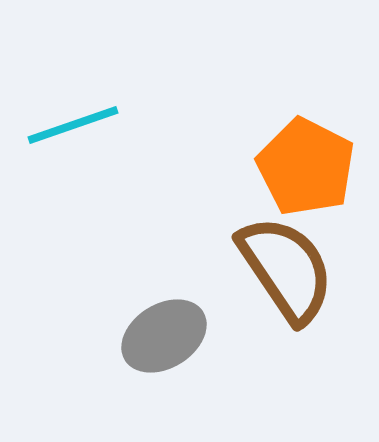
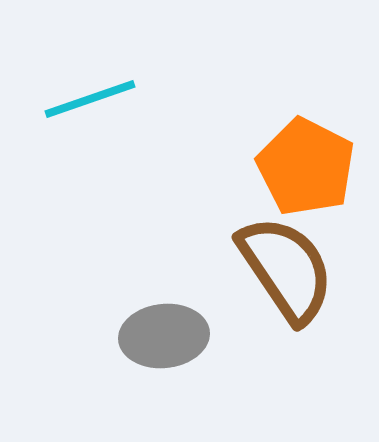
cyan line: moved 17 px right, 26 px up
gray ellipse: rotated 26 degrees clockwise
